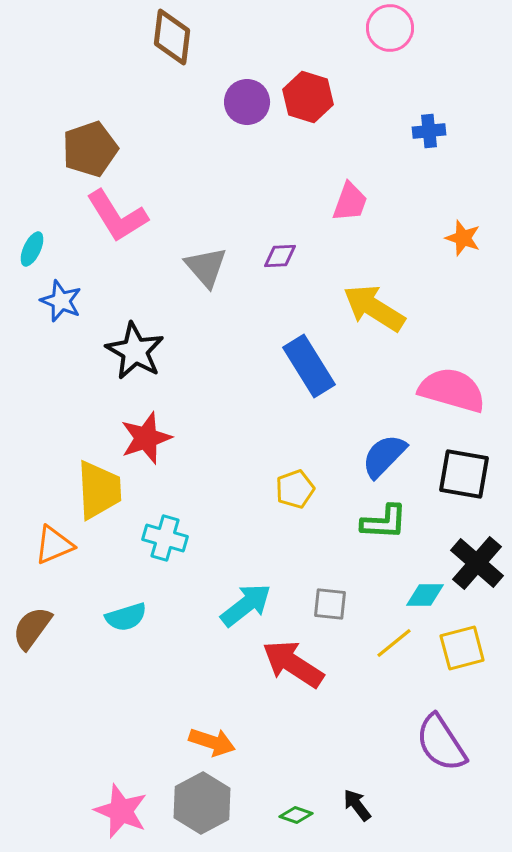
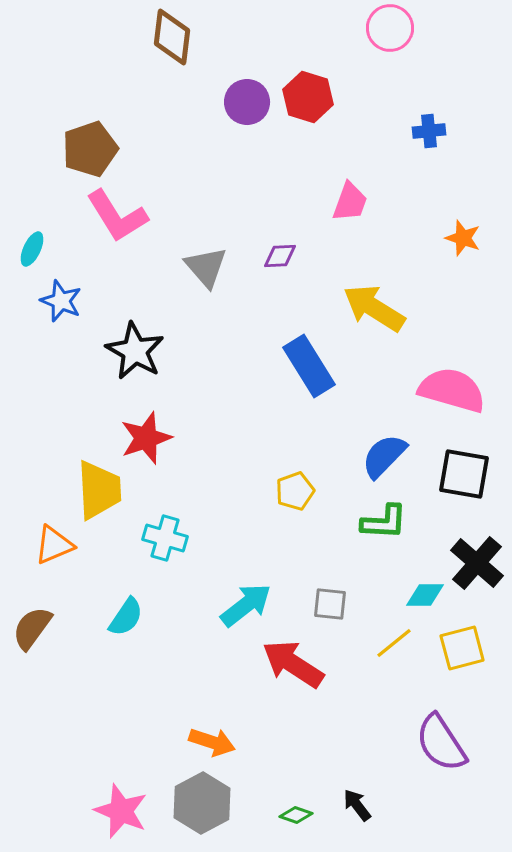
yellow pentagon: moved 2 px down
cyan semicircle: rotated 39 degrees counterclockwise
